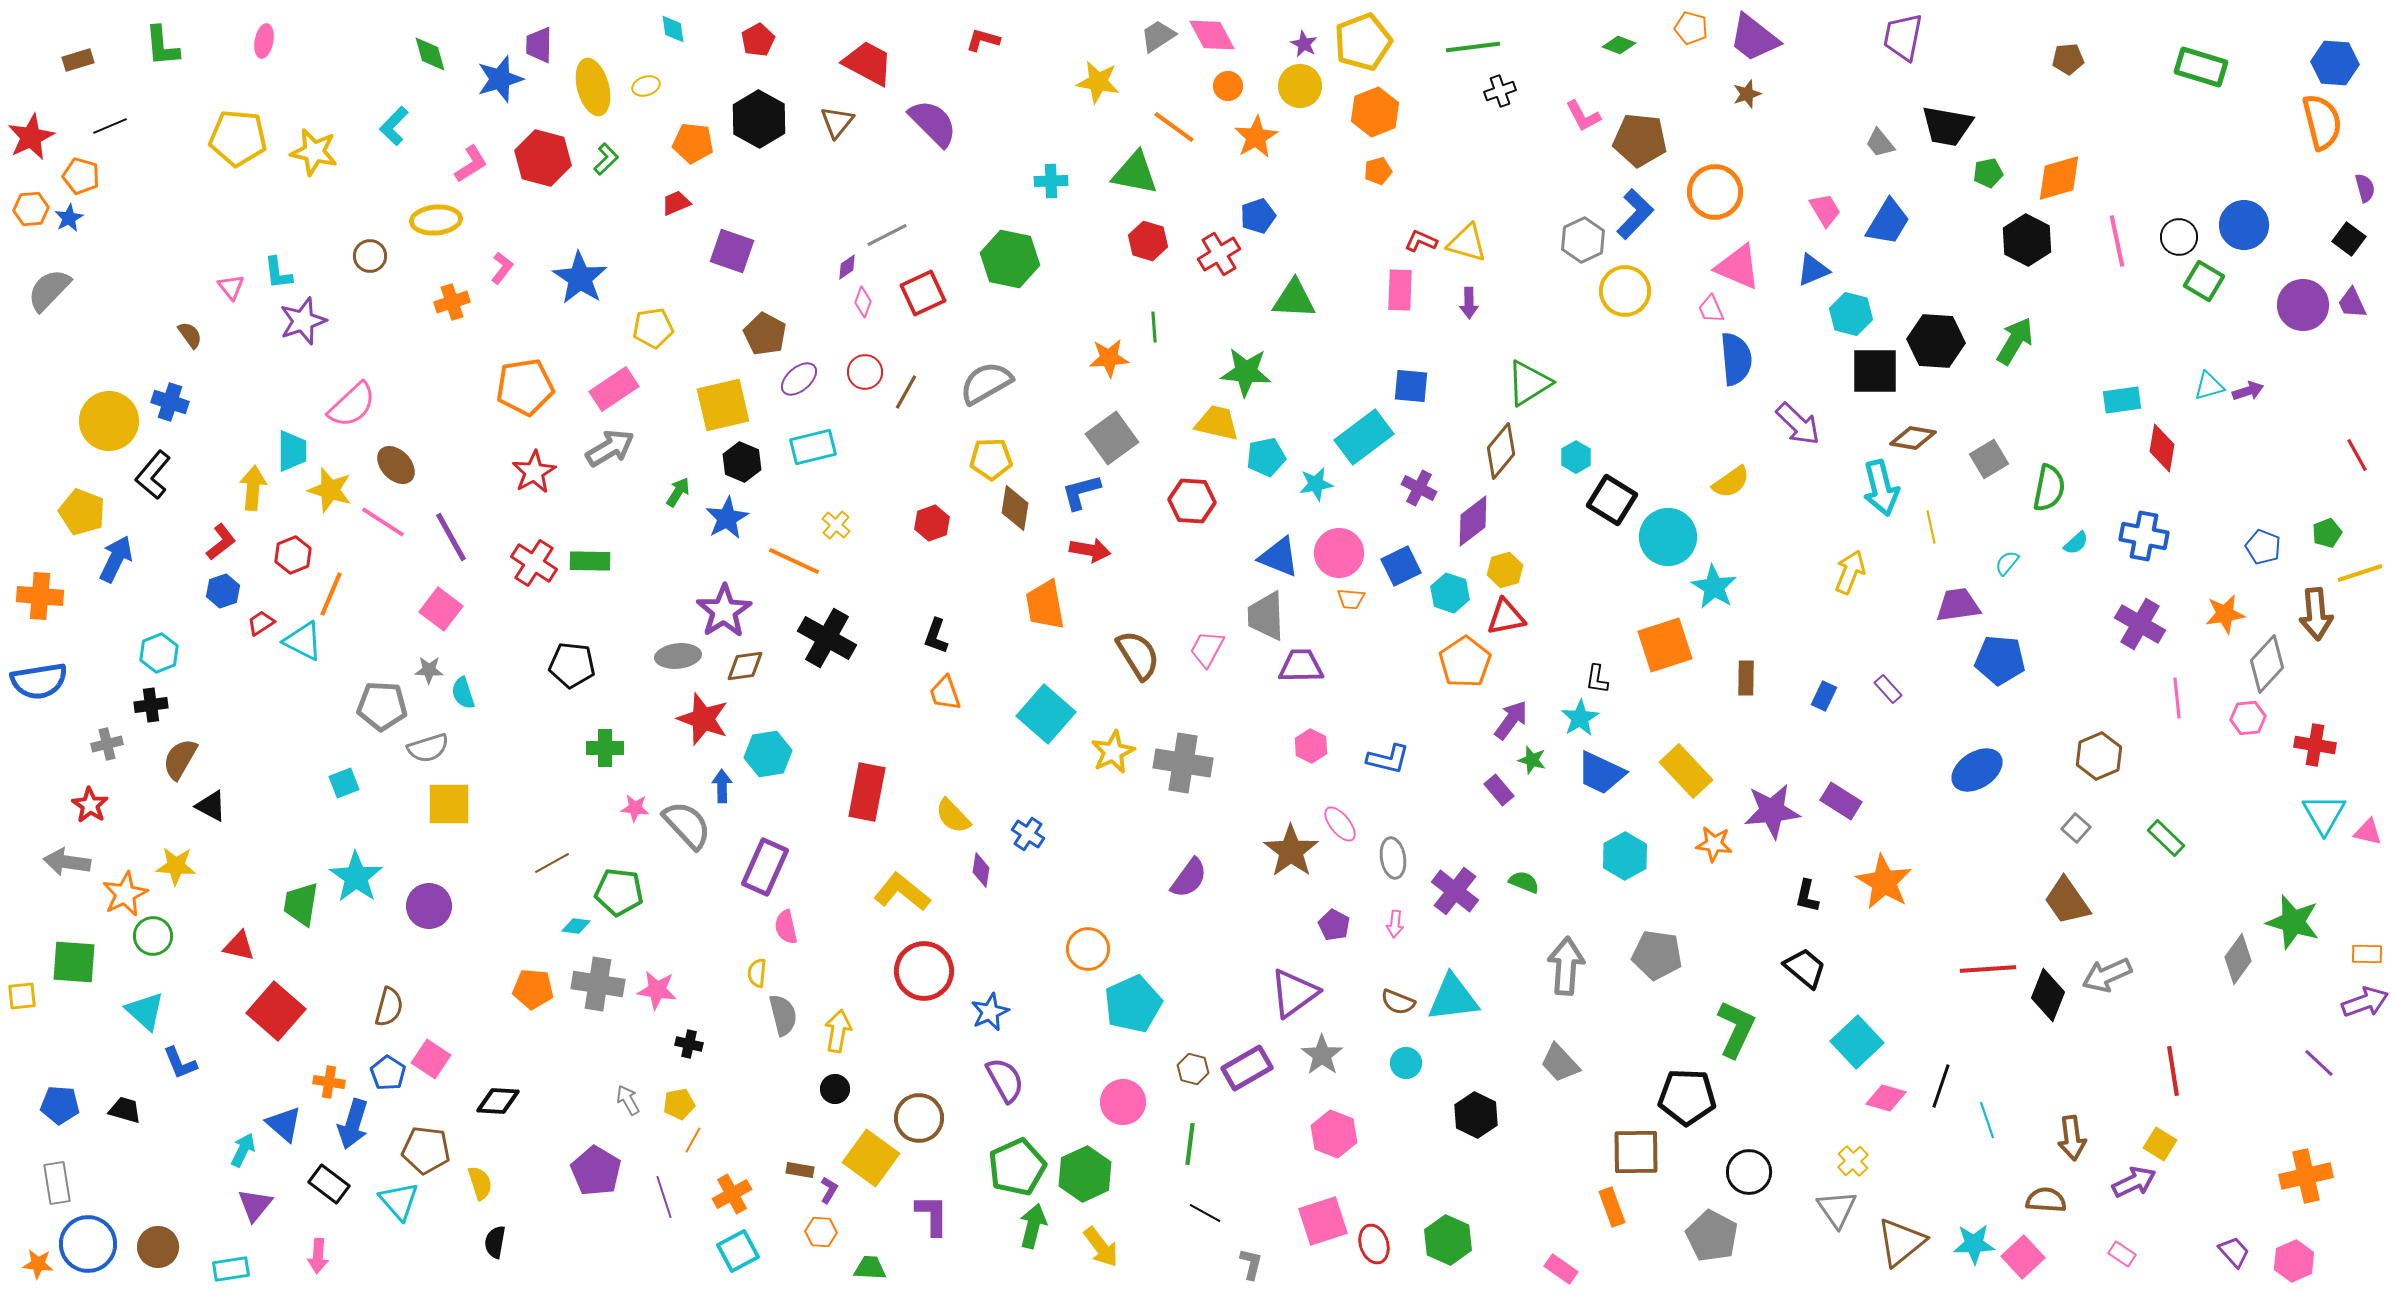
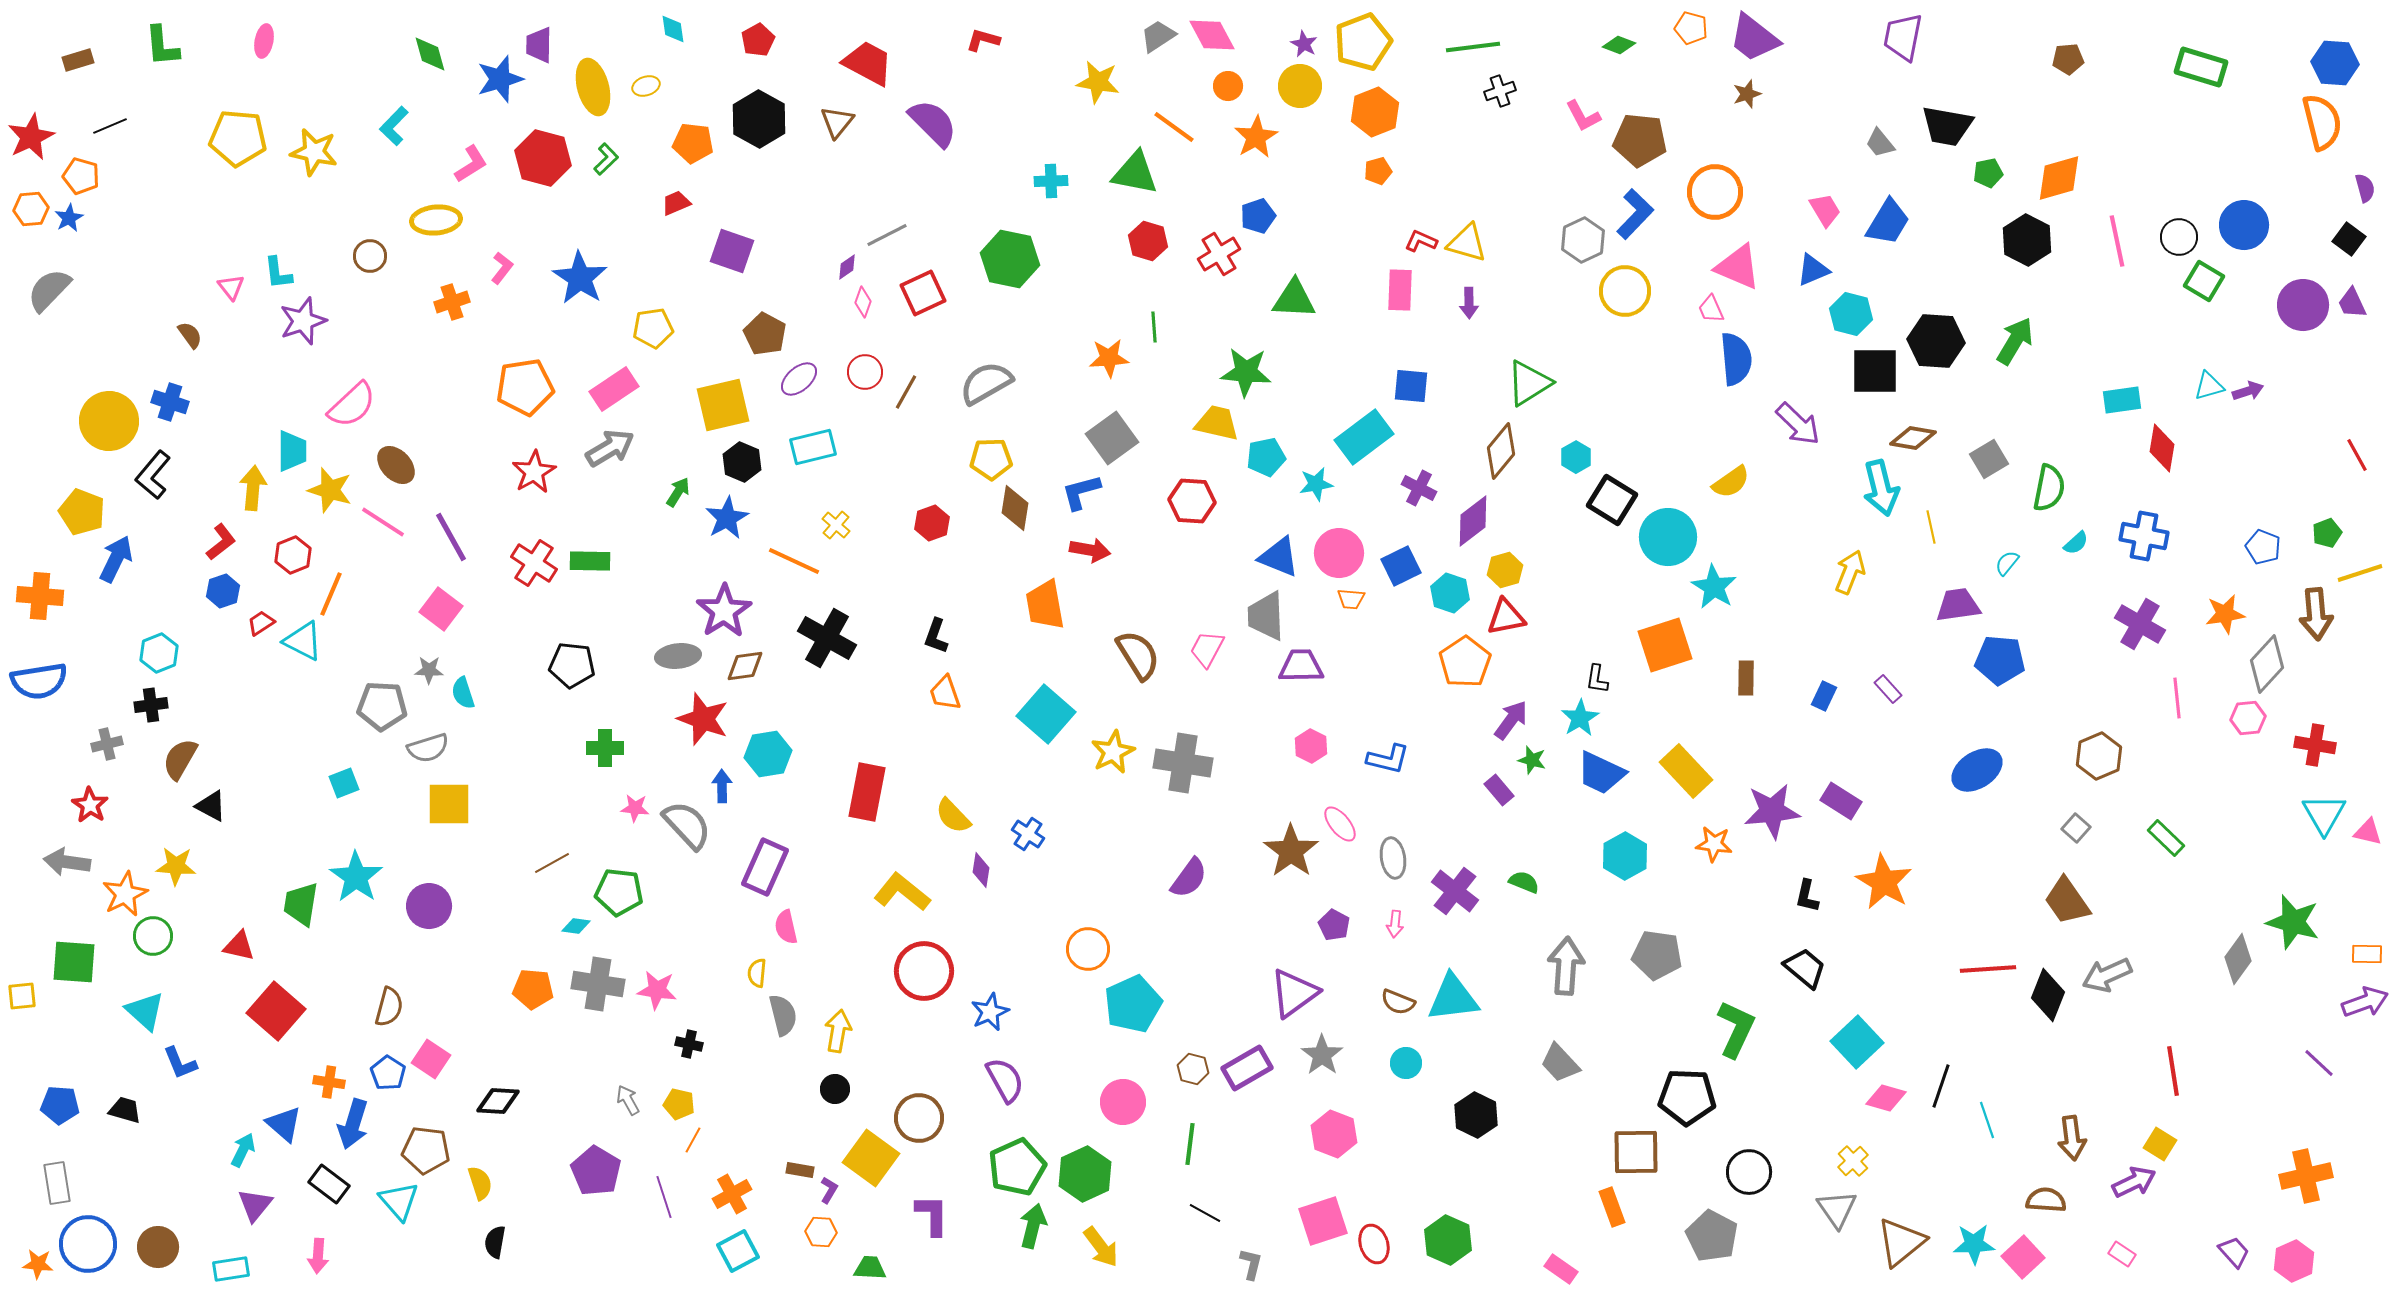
yellow pentagon at (679, 1104): rotated 24 degrees clockwise
